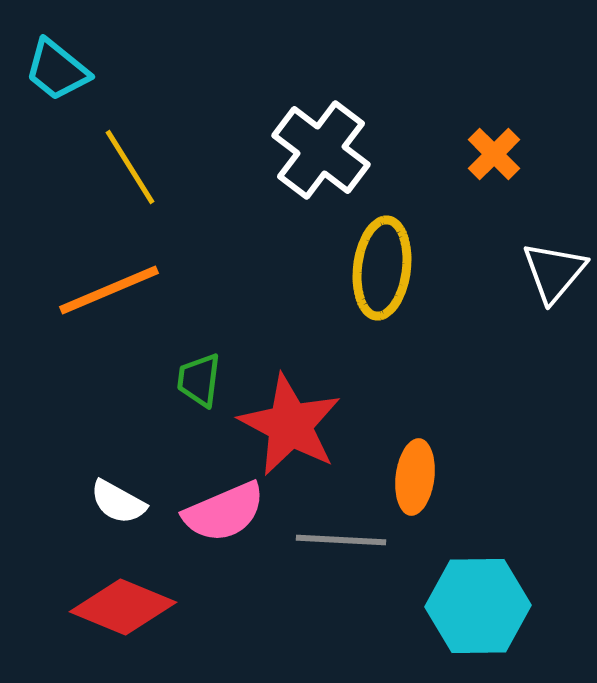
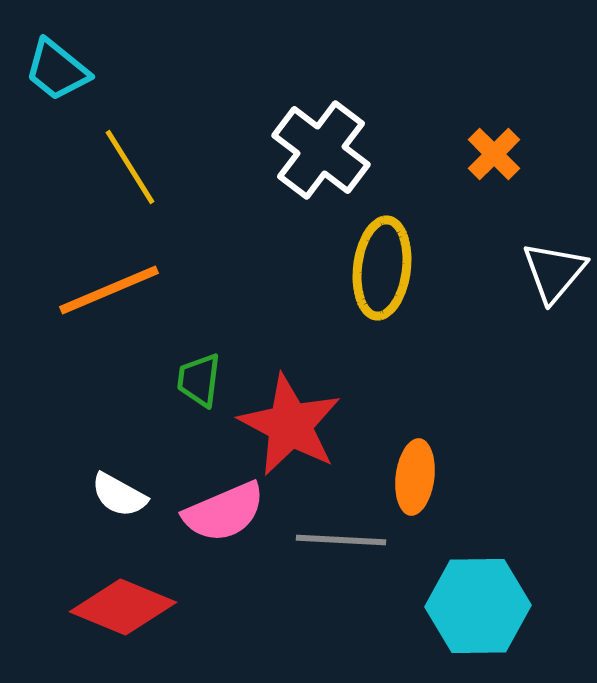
white semicircle: moved 1 px right, 7 px up
